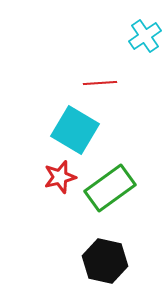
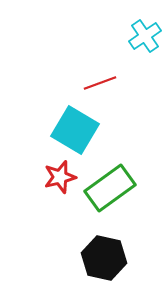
red line: rotated 16 degrees counterclockwise
black hexagon: moved 1 px left, 3 px up
